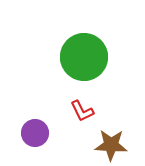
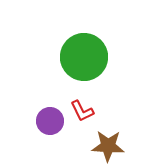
purple circle: moved 15 px right, 12 px up
brown star: moved 3 px left, 1 px down
